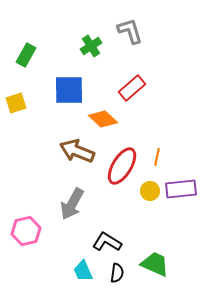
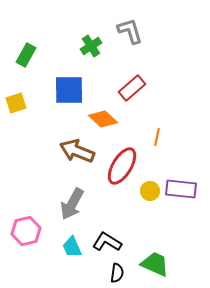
orange line: moved 20 px up
purple rectangle: rotated 12 degrees clockwise
cyan trapezoid: moved 11 px left, 24 px up
